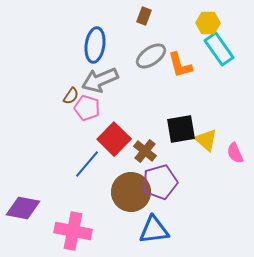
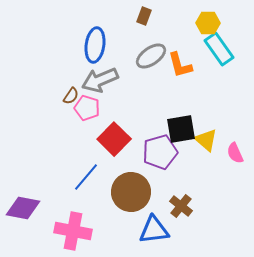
brown cross: moved 36 px right, 55 px down
blue line: moved 1 px left, 13 px down
purple pentagon: moved 30 px up
